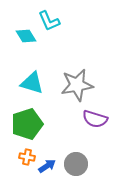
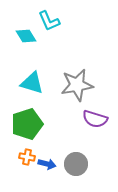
blue arrow: moved 2 px up; rotated 48 degrees clockwise
